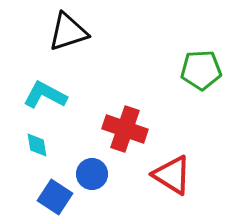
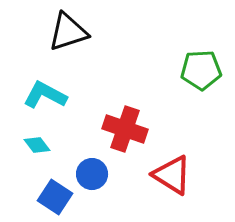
cyan diamond: rotated 28 degrees counterclockwise
